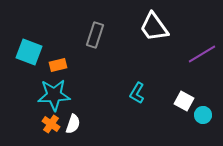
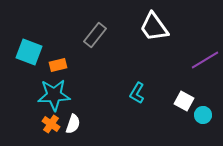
gray rectangle: rotated 20 degrees clockwise
purple line: moved 3 px right, 6 px down
